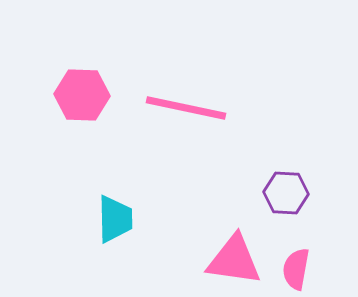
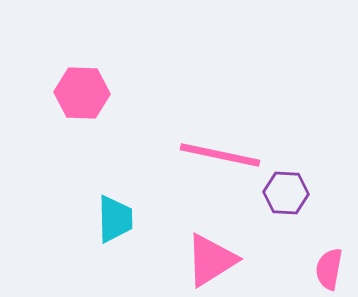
pink hexagon: moved 2 px up
pink line: moved 34 px right, 47 px down
pink triangle: moved 23 px left; rotated 40 degrees counterclockwise
pink semicircle: moved 33 px right
